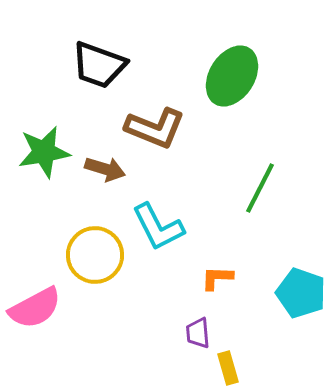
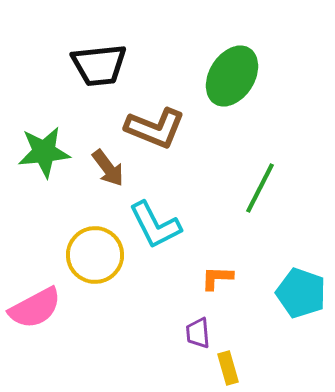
black trapezoid: rotated 26 degrees counterclockwise
green star: rotated 4 degrees clockwise
brown arrow: moved 3 px right, 1 px up; rotated 36 degrees clockwise
cyan L-shape: moved 3 px left, 2 px up
